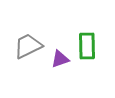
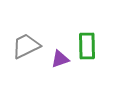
gray trapezoid: moved 2 px left
